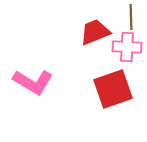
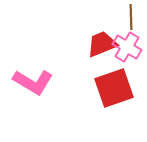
red trapezoid: moved 7 px right, 12 px down
pink cross: rotated 28 degrees clockwise
red square: moved 1 px right, 1 px up
